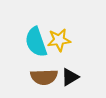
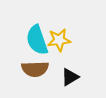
cyan semicircle: moved 1 px right, 2 px up
brown semicircle: moved 9 px left, 8 px up
